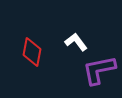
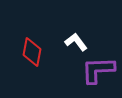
purple L-shape: moved 1 px left; rotated 9 degrees clockwise
